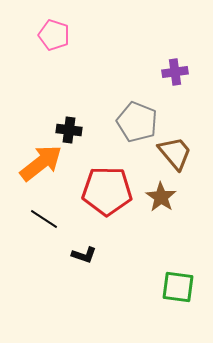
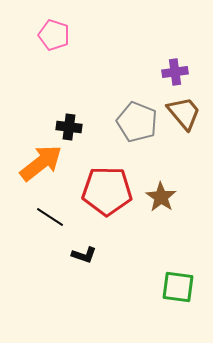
black cross: moved 3 px up
brown trapezoid: moved 9 px right, 40 px up
black line: moved 6 px right, 2 px up
